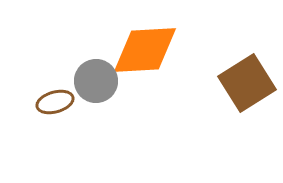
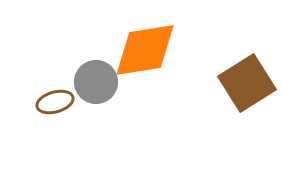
orange diamond: rotated 6 degrees counterclockwise
gray circle: moved 1 px down
